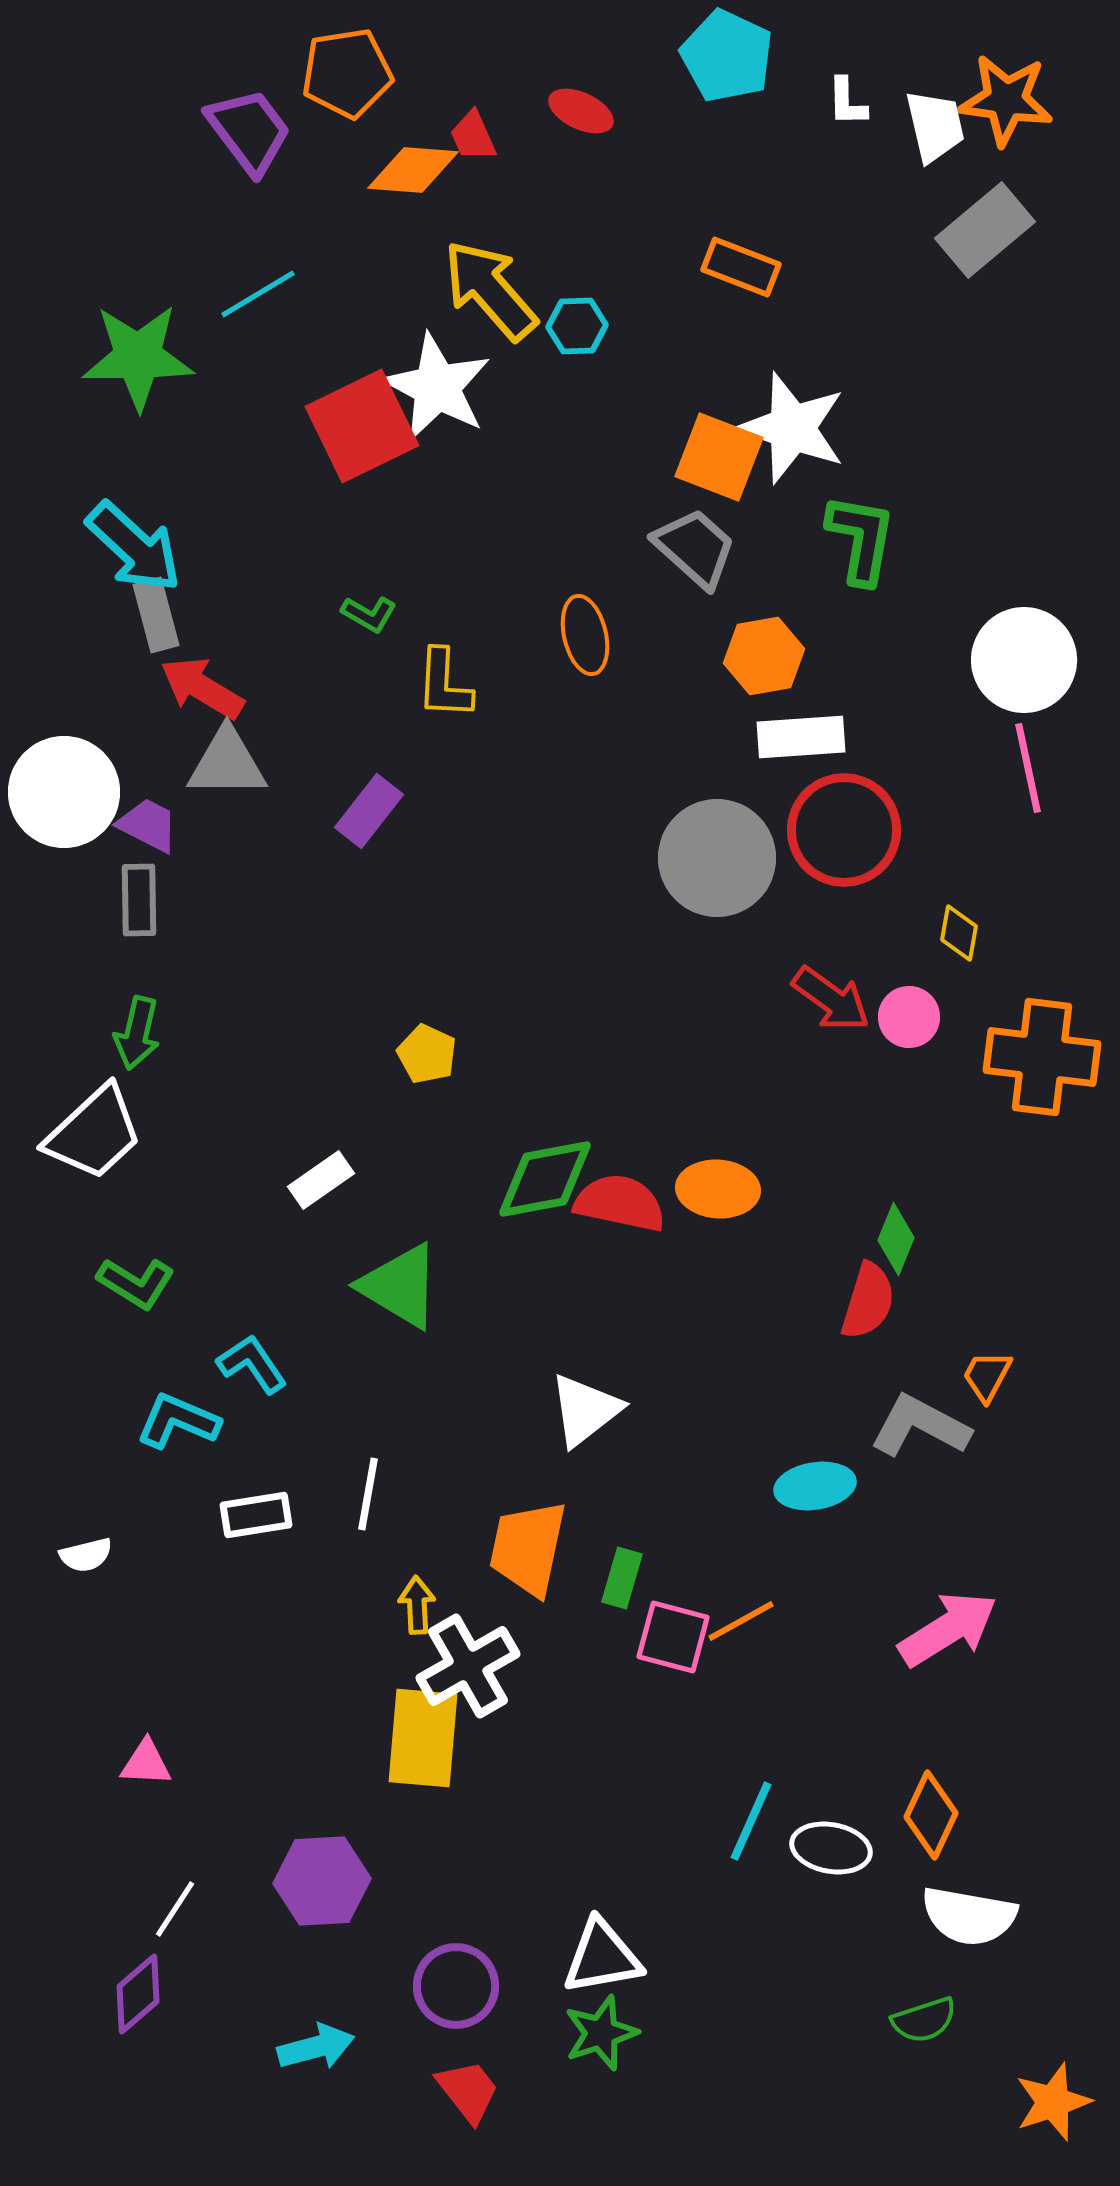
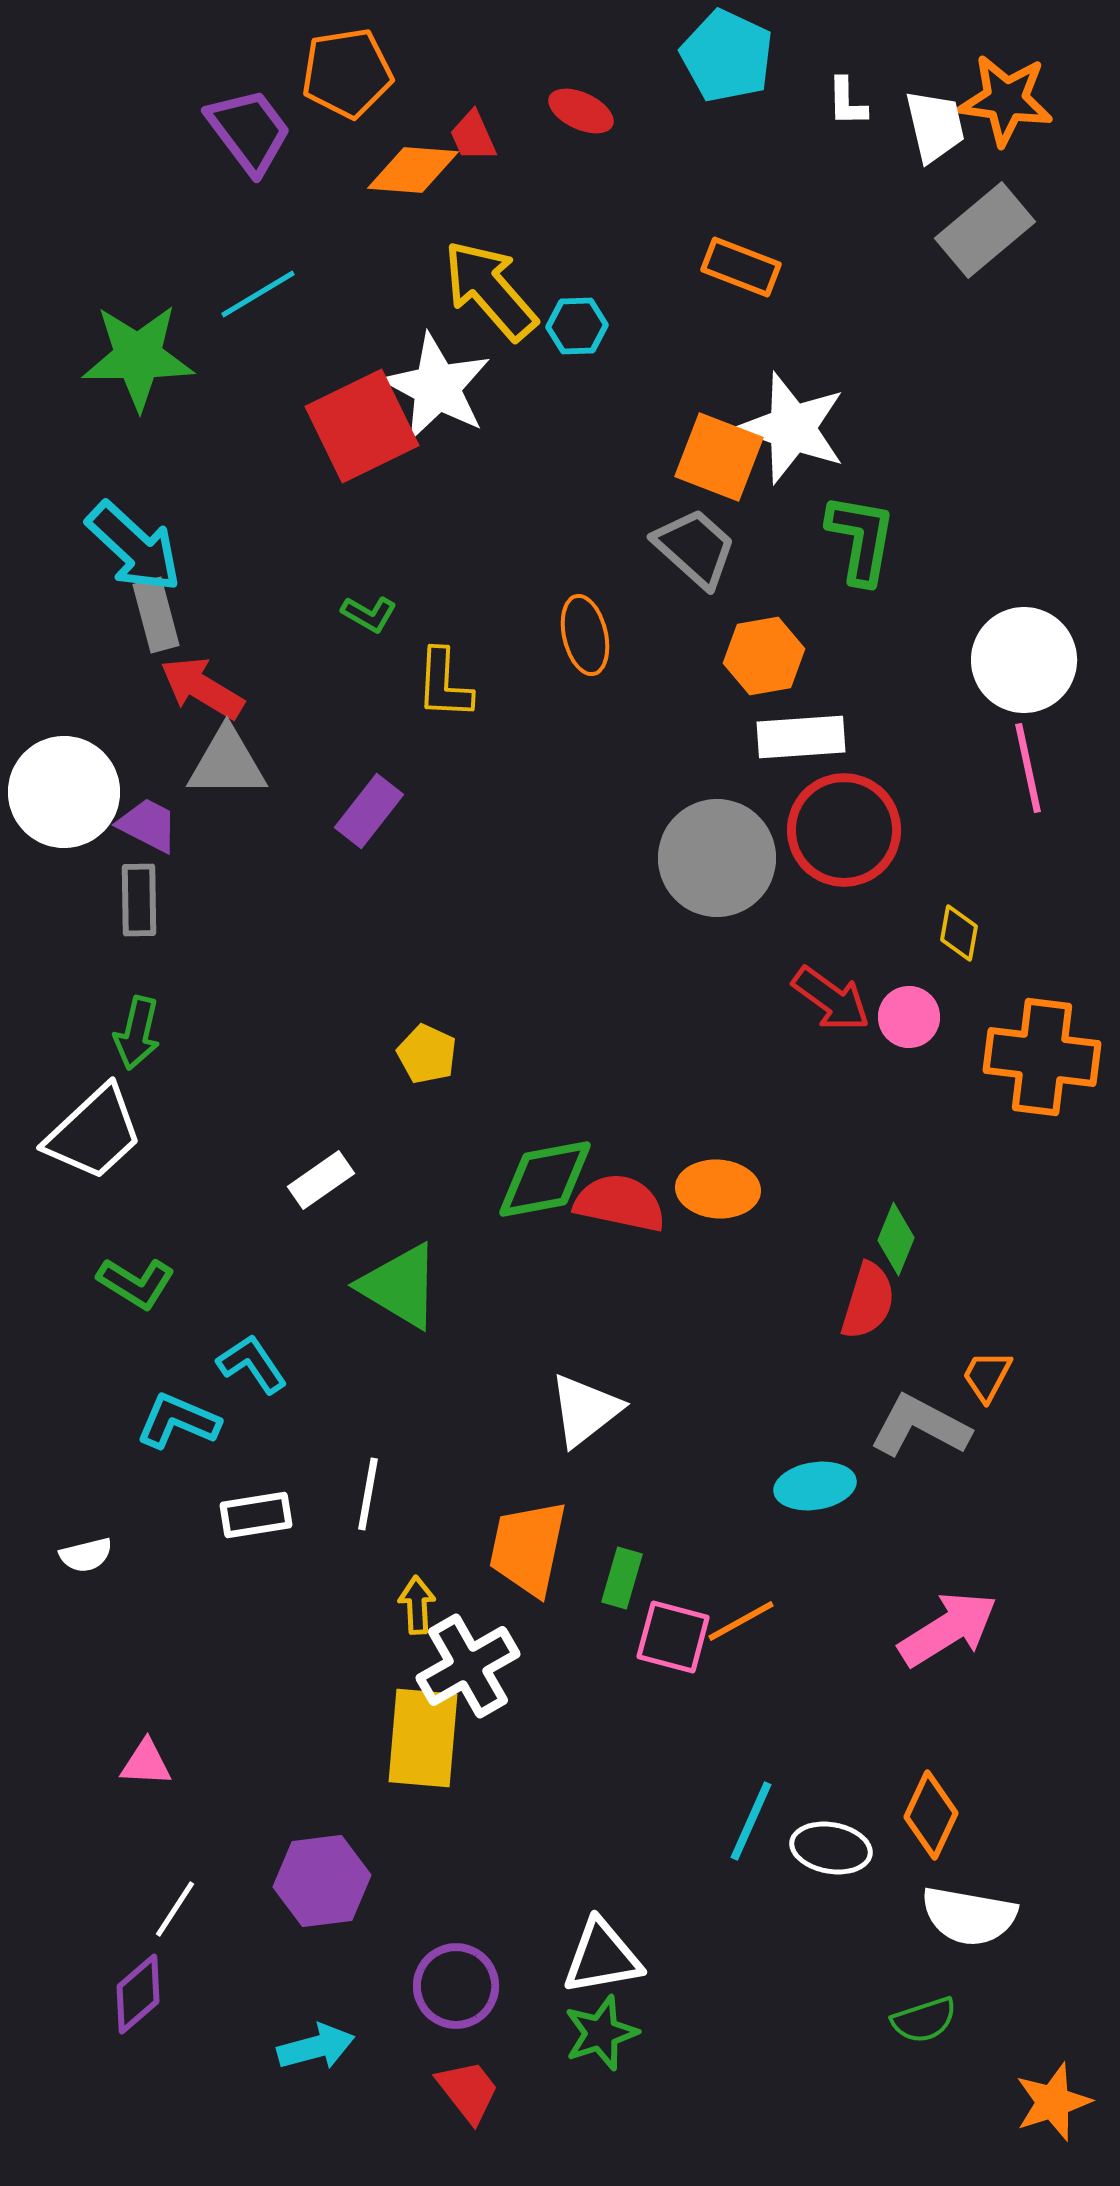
purple hexagon at (322, 1881): rotated 4 degrees counterclockwise
